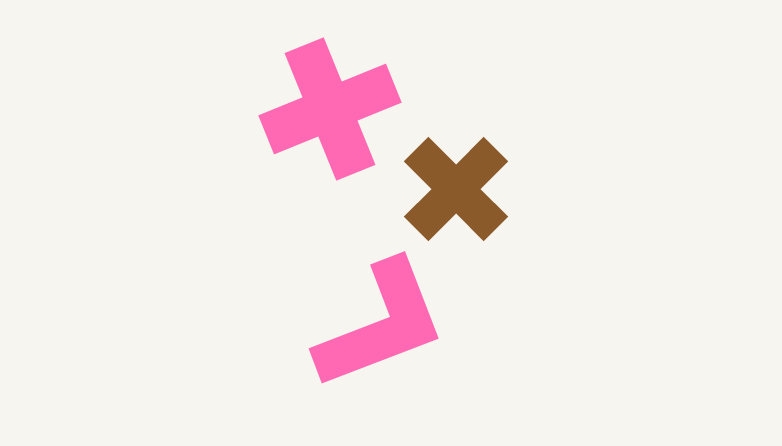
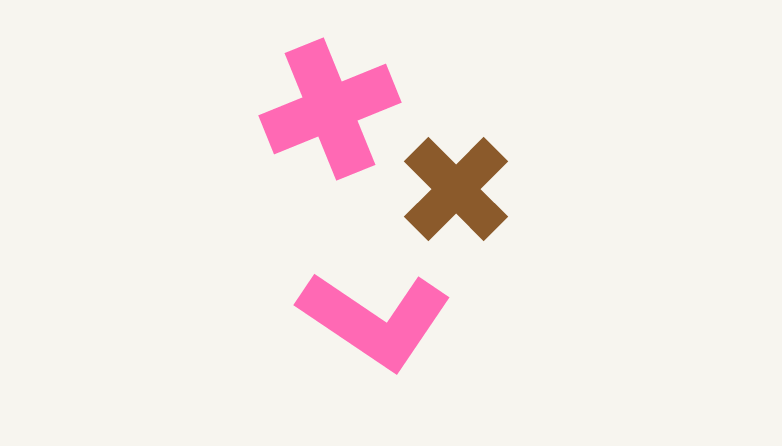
pink L-shape: moved 6 px left, 5 px up; rotated 55 degrees clockwise
